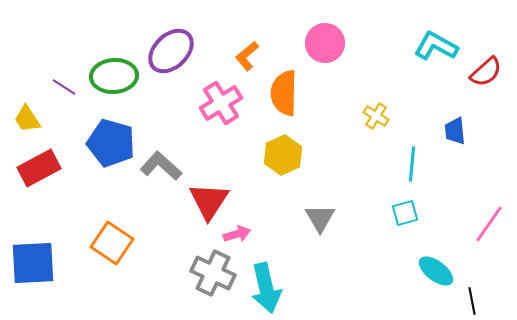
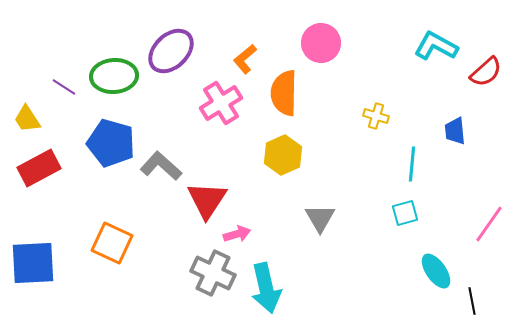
pink circle: moved 4 px left
orange L-shape: moved 2 px left, 3 px down
yellow cross: rotated 15 degrees counterclockwise
red triangle: moved 2 px left, 1 px up
orange square: rotated 9 degrees counterclockwise
cyan ellipse: rotated 18 degrees clockwise
